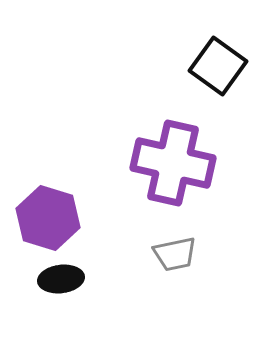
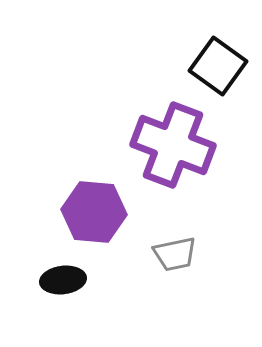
purple cross: moved 18 px up; rotated 8 degrees clockwise
purple hexagon: moved 46 px right, 6 px up; rotated 12 degrees counterclockwise
black ellipse: moved 2 px right, 1 px down
